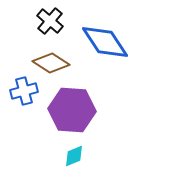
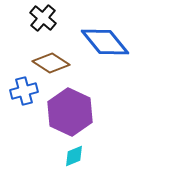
black cross: moved 7 px left, 3 px up
blue diamond: rotated 6 degrees counterclockwise
purple hexagon: moved 2 px left, 2 px down; rotated 21 degrees clockwise
